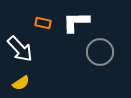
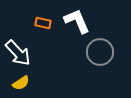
white L-shape: moved 1 px right, 1 px up; rotated 68 degrees clockwise
white arrow: moved 2 px left, 4 px down
